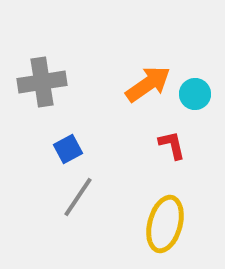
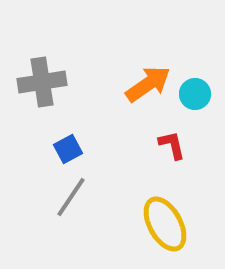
gray line: moved 7 px left
yellow ellipse: rotated 44 degrees counterclockwise
